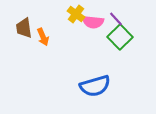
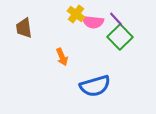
orange arrow: moved 19 px right, 20 px down
